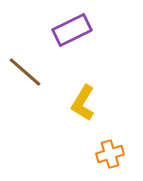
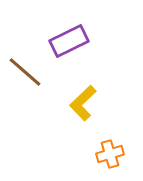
purple rectangle: moved 3 px left, 11 px down
yellow L-shape: rotated 15 degrees clockwise
